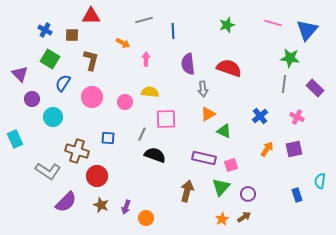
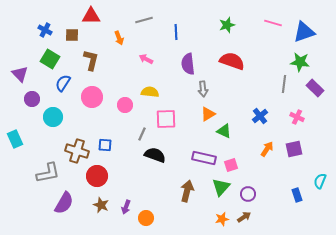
blue triangle at (307, 30): moved 3 px left, 2 px down; rotated 30 degrees clockwise
blue line at (173, 31): moved 3 px right, 1 px down
orange arrow at (123, 43): moved 4 px left, 5 px up; rotated 40 degrees clockwise
green star at (290, 58): moved 10 px right, 4 px down
pink arrow at (146, 59): rotated 64 degrees counterclockwise
red semicircle at (229, 68): moved 3 px right, 7 px up
pink circle at (125, 102): moved 3 px down
blue square at (108, 138): moved 3 px left, 7 px down
gray L-shape at (48, 171): moved 2 px down; rotated 45 degrees counterclockwise
cyan semicircle at (320, 181): rotated 14 degrees clockwise
purple semicircle at (66, 202): moved 2 px left, 1 px down; rotated 15 degrees counterclockwise
orange star at (222, 219): rotated 16 degrees clockwise
